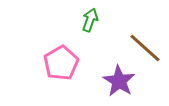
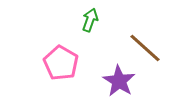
pink pentagon: rotated 12 degrees counterclockwise
